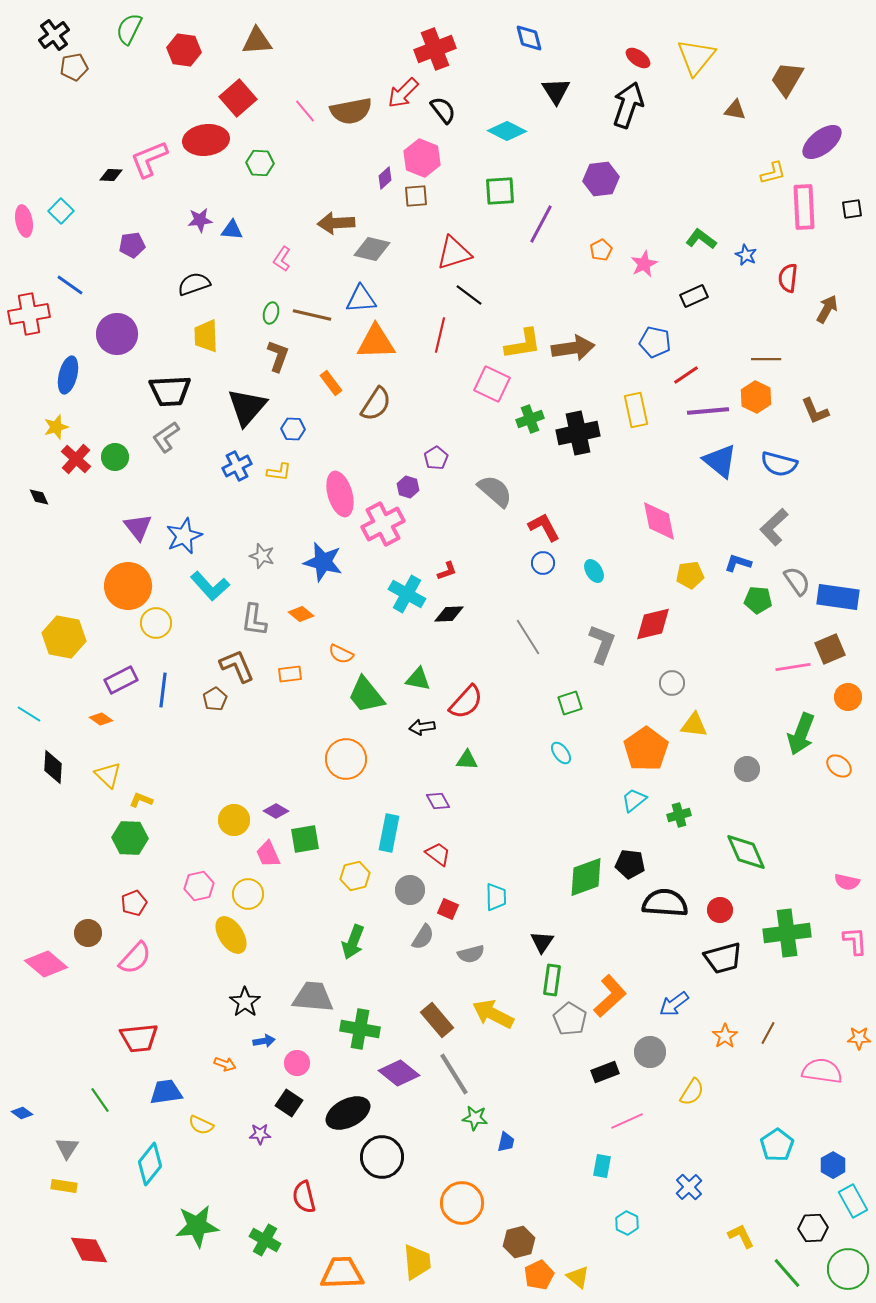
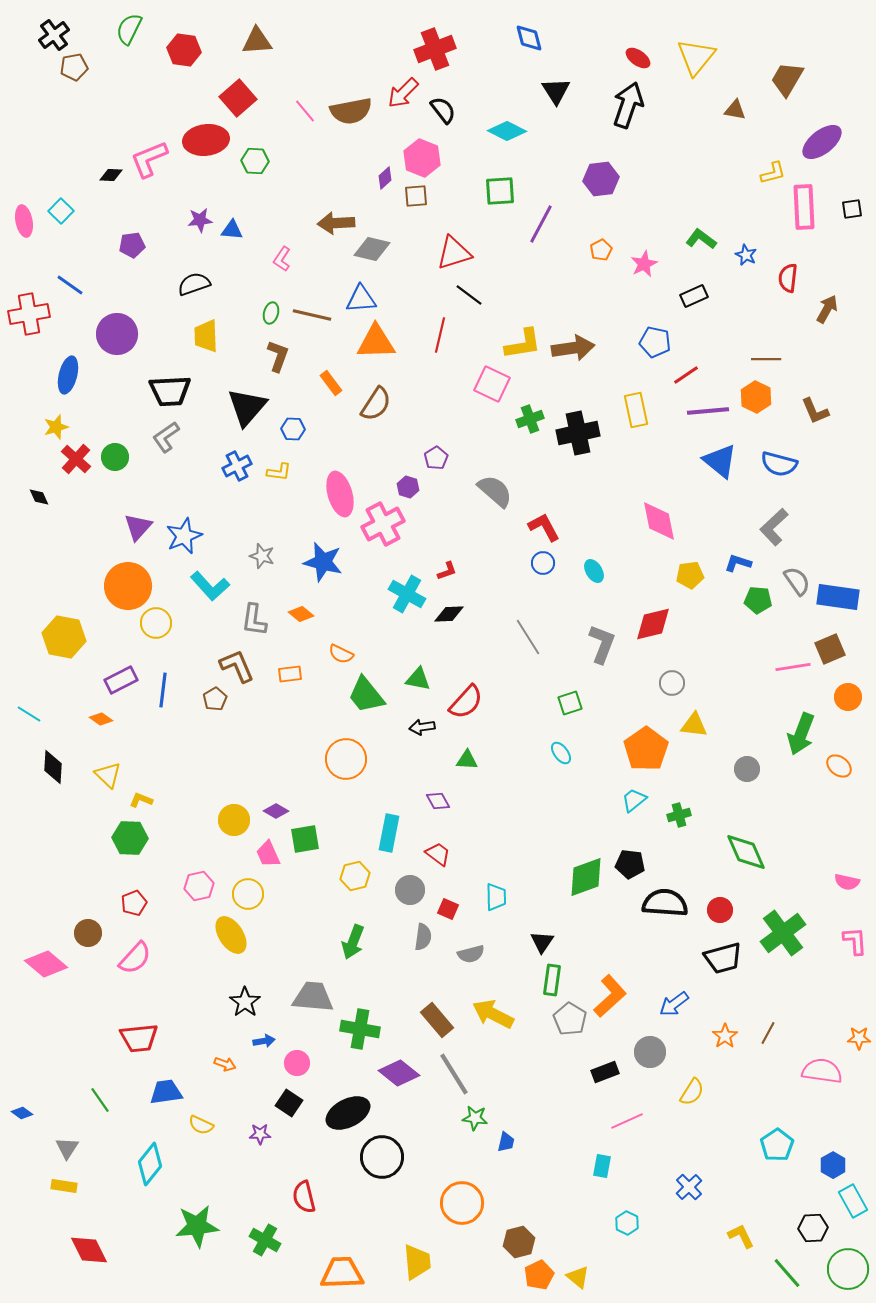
green hexagon at (260, 163): moved 5 px left, 2 px up
purple triangle at (138, 527): rotated 20 degrees clockwise
green cross at (787, 933): moved 4 px left; rotated 30 degrees counterclockwise
gray semicircle at (423, 937): rotated 24 degrees counterclockwise
